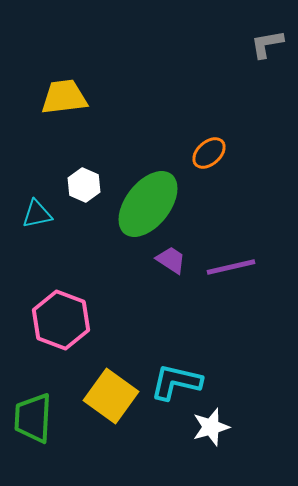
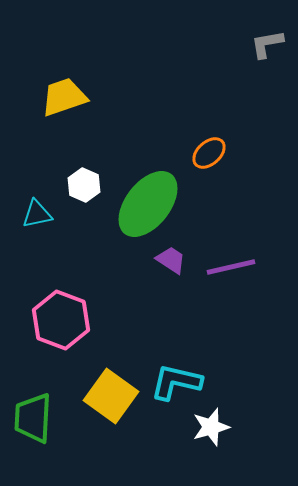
yellow trapezoid: rotated 12 degrees counterclockwise
